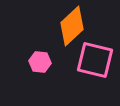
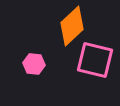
pink hexagon: moved 6 px left, 2 px down
